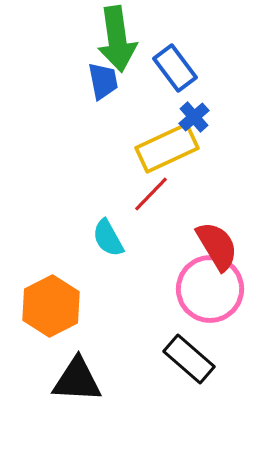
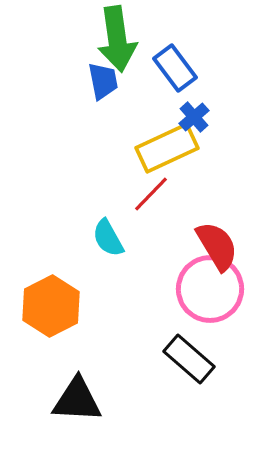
black triangle: moved 20 px down
